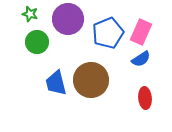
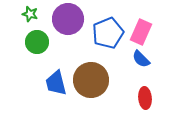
blue semicircle: rotated 78 degrees clockwise
